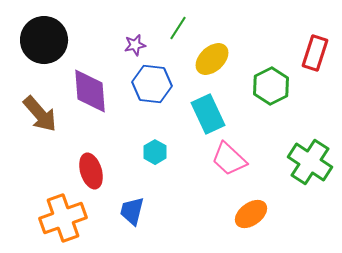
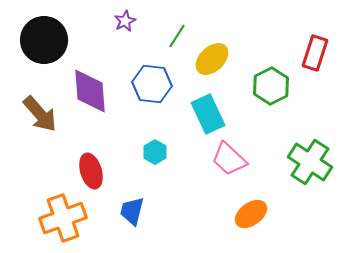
green line: moved 1 px left, 8 px down
purple star: moved 10 px left, 24 px up; rotated 15 degrees counterclockwise
